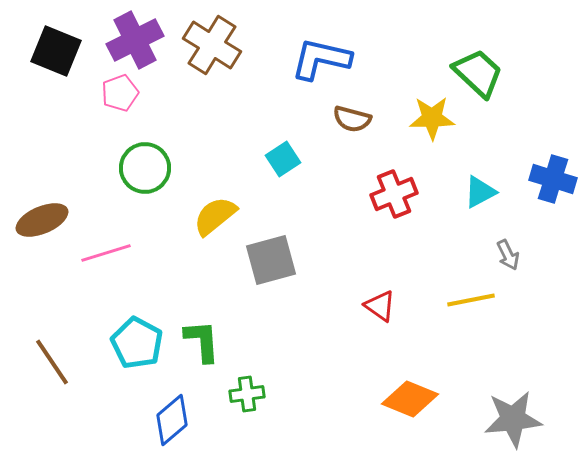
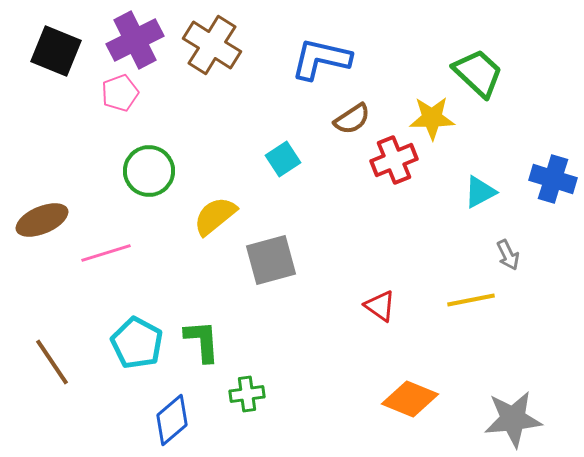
brown semicircle: rotated 48 degrees counterclockwise
green circle: moved 4 px right, 3 px down
red cross: moved 34 px up
